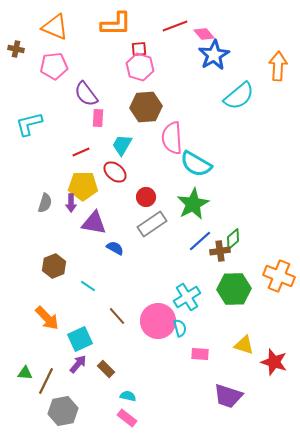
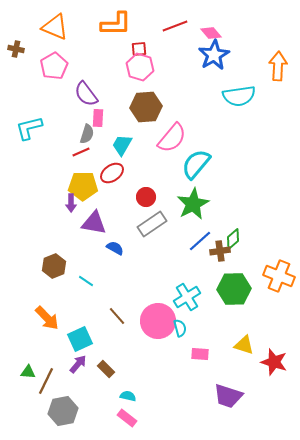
pink diamond at (204, 34): moved 7 px right, 1 px up
pink pentagon at (54, 66): rotated 24 degrees counterclockwise
cyan semicircle at (239, 96): rotated 32 degrees clockwise
cyan L-shape at (29, 124): moved 4 px down
pink semicircle at (172, 138): rotated 136 degrees counterclockwise
cyan semicircle at (196, 164): rotated 100 degrees clockwise
red ellipse at (115, 172): moved 3 px left, 1 px down; rotated 75 degrees counterclockwise
gray semicircle at (45, 203): moved 42 px right, 69 px up
cyan line at (88, 286): moved 2 px left, 5 px up
green triangle at (25, 373): moved 3 px right, 1 px up
